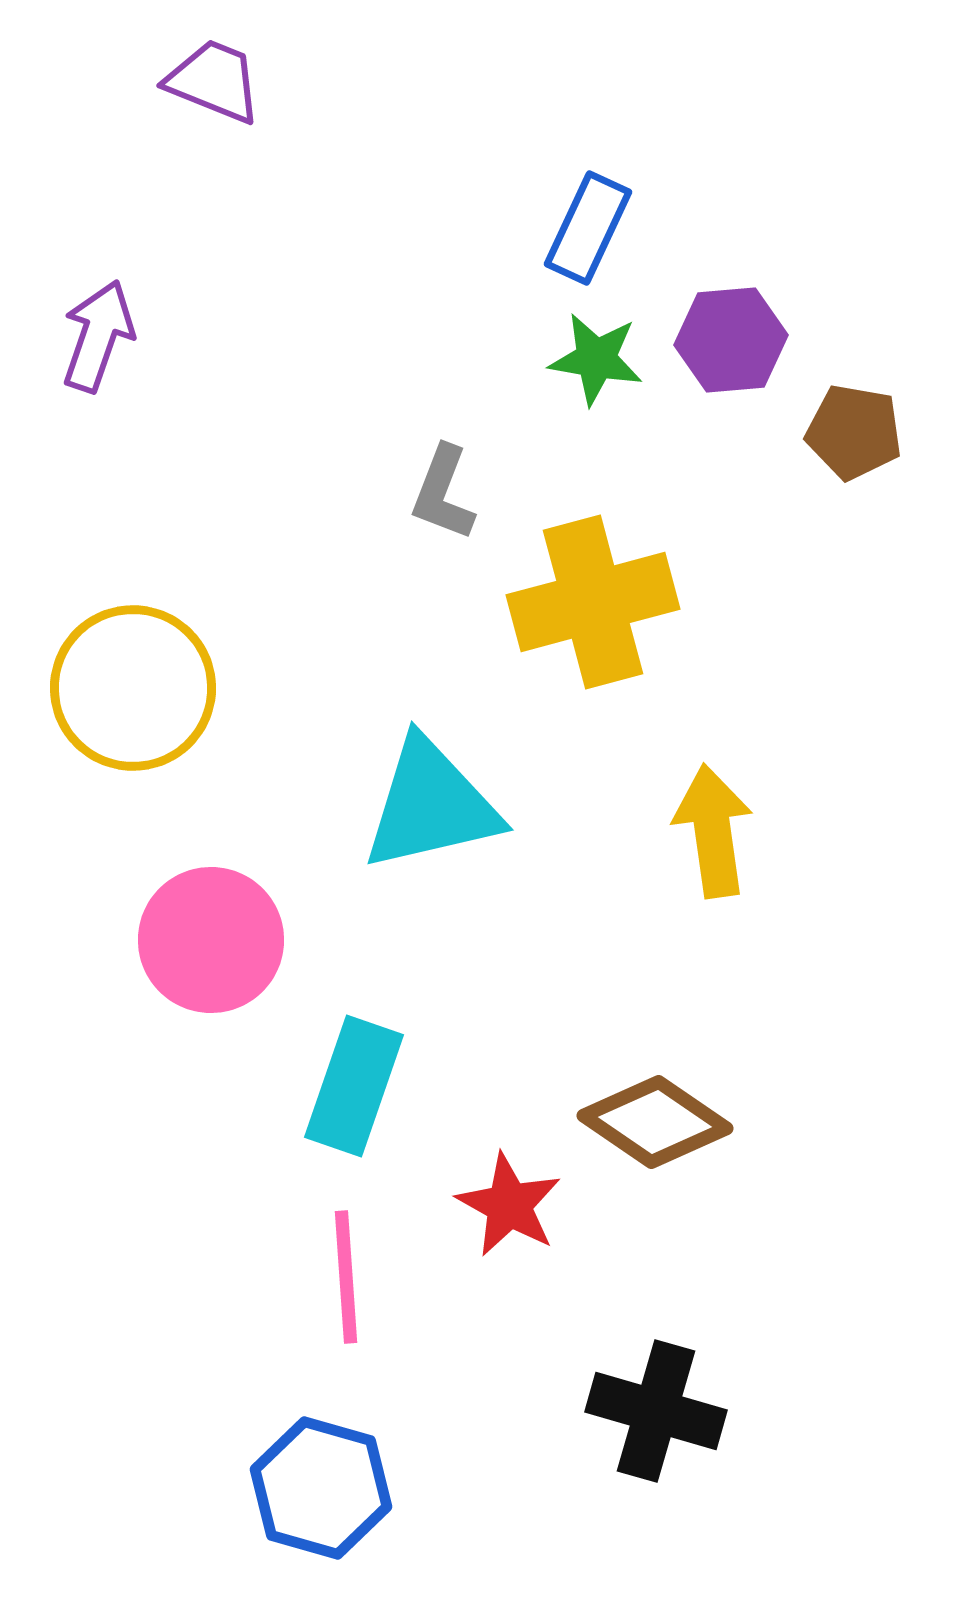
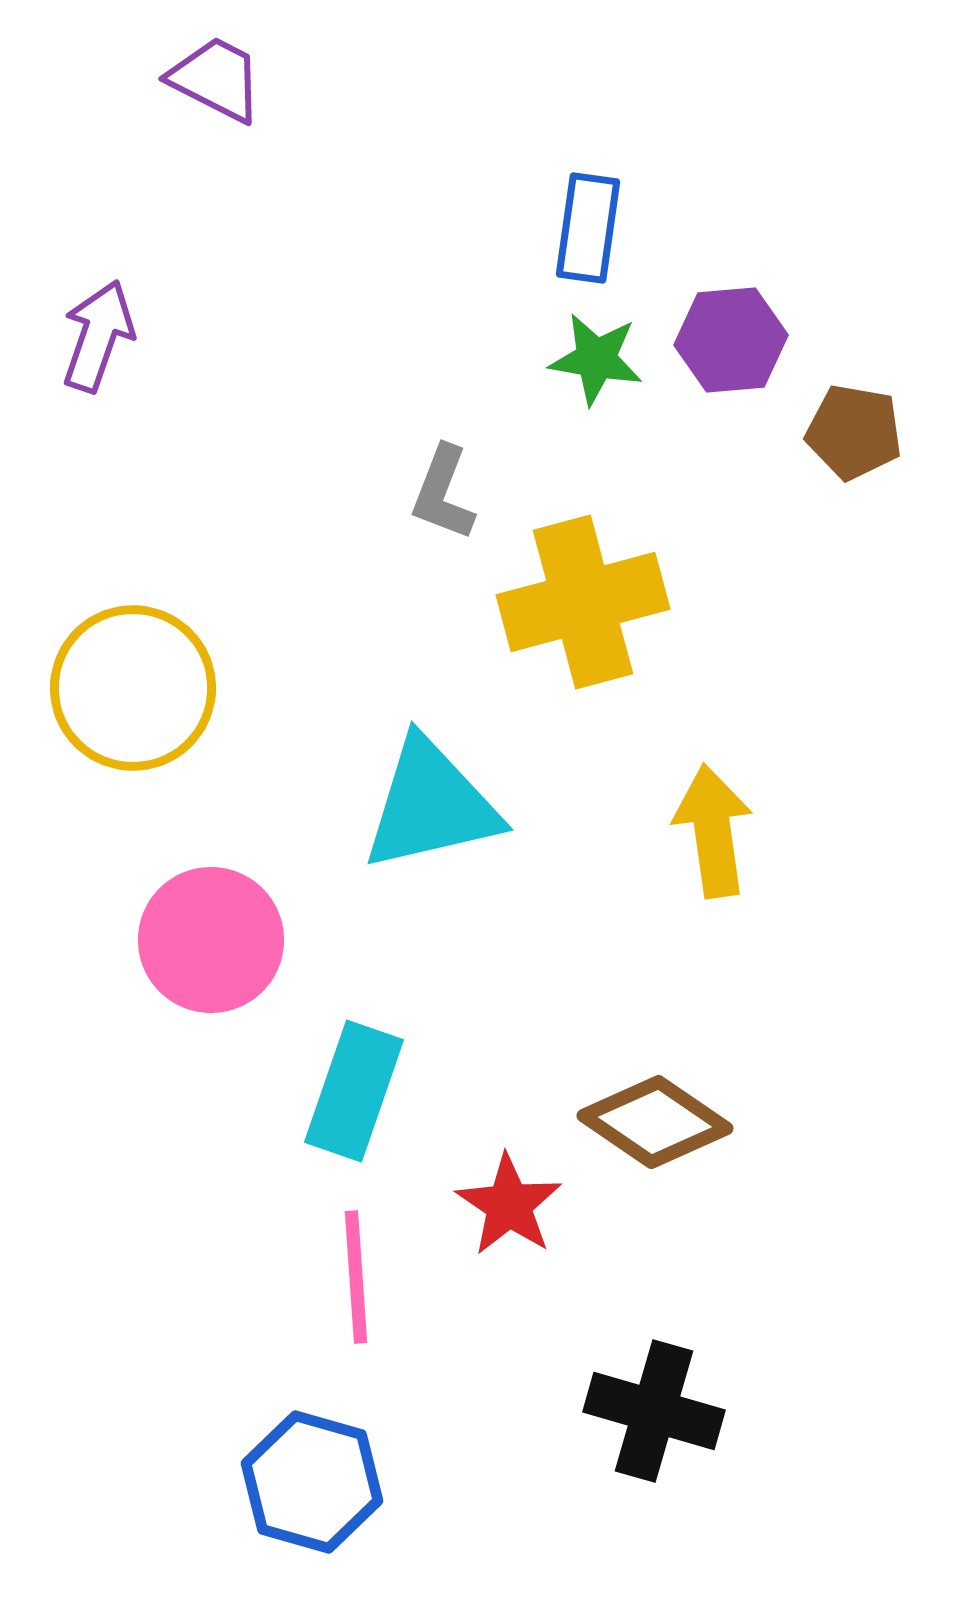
purple trapezoid: moved 2 px right, 2 px up; rotated 5 degrees clockwise
blue rectangle: rotated 17 degrees counterclockwise
yellow cross: moved 10 px left
cyan rectangle: moved 5 px down
red star: rotated 5 degrees clockwise
pink line: moved 10 px right
black cross: moved 2 px left
blue hexagon: moved 9 px left, 6 px up
